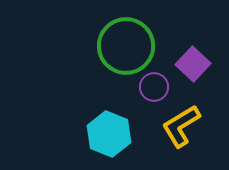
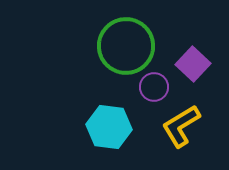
cyan hexagon: moved 7 px up; rotated 15 degrees counterclockwise
